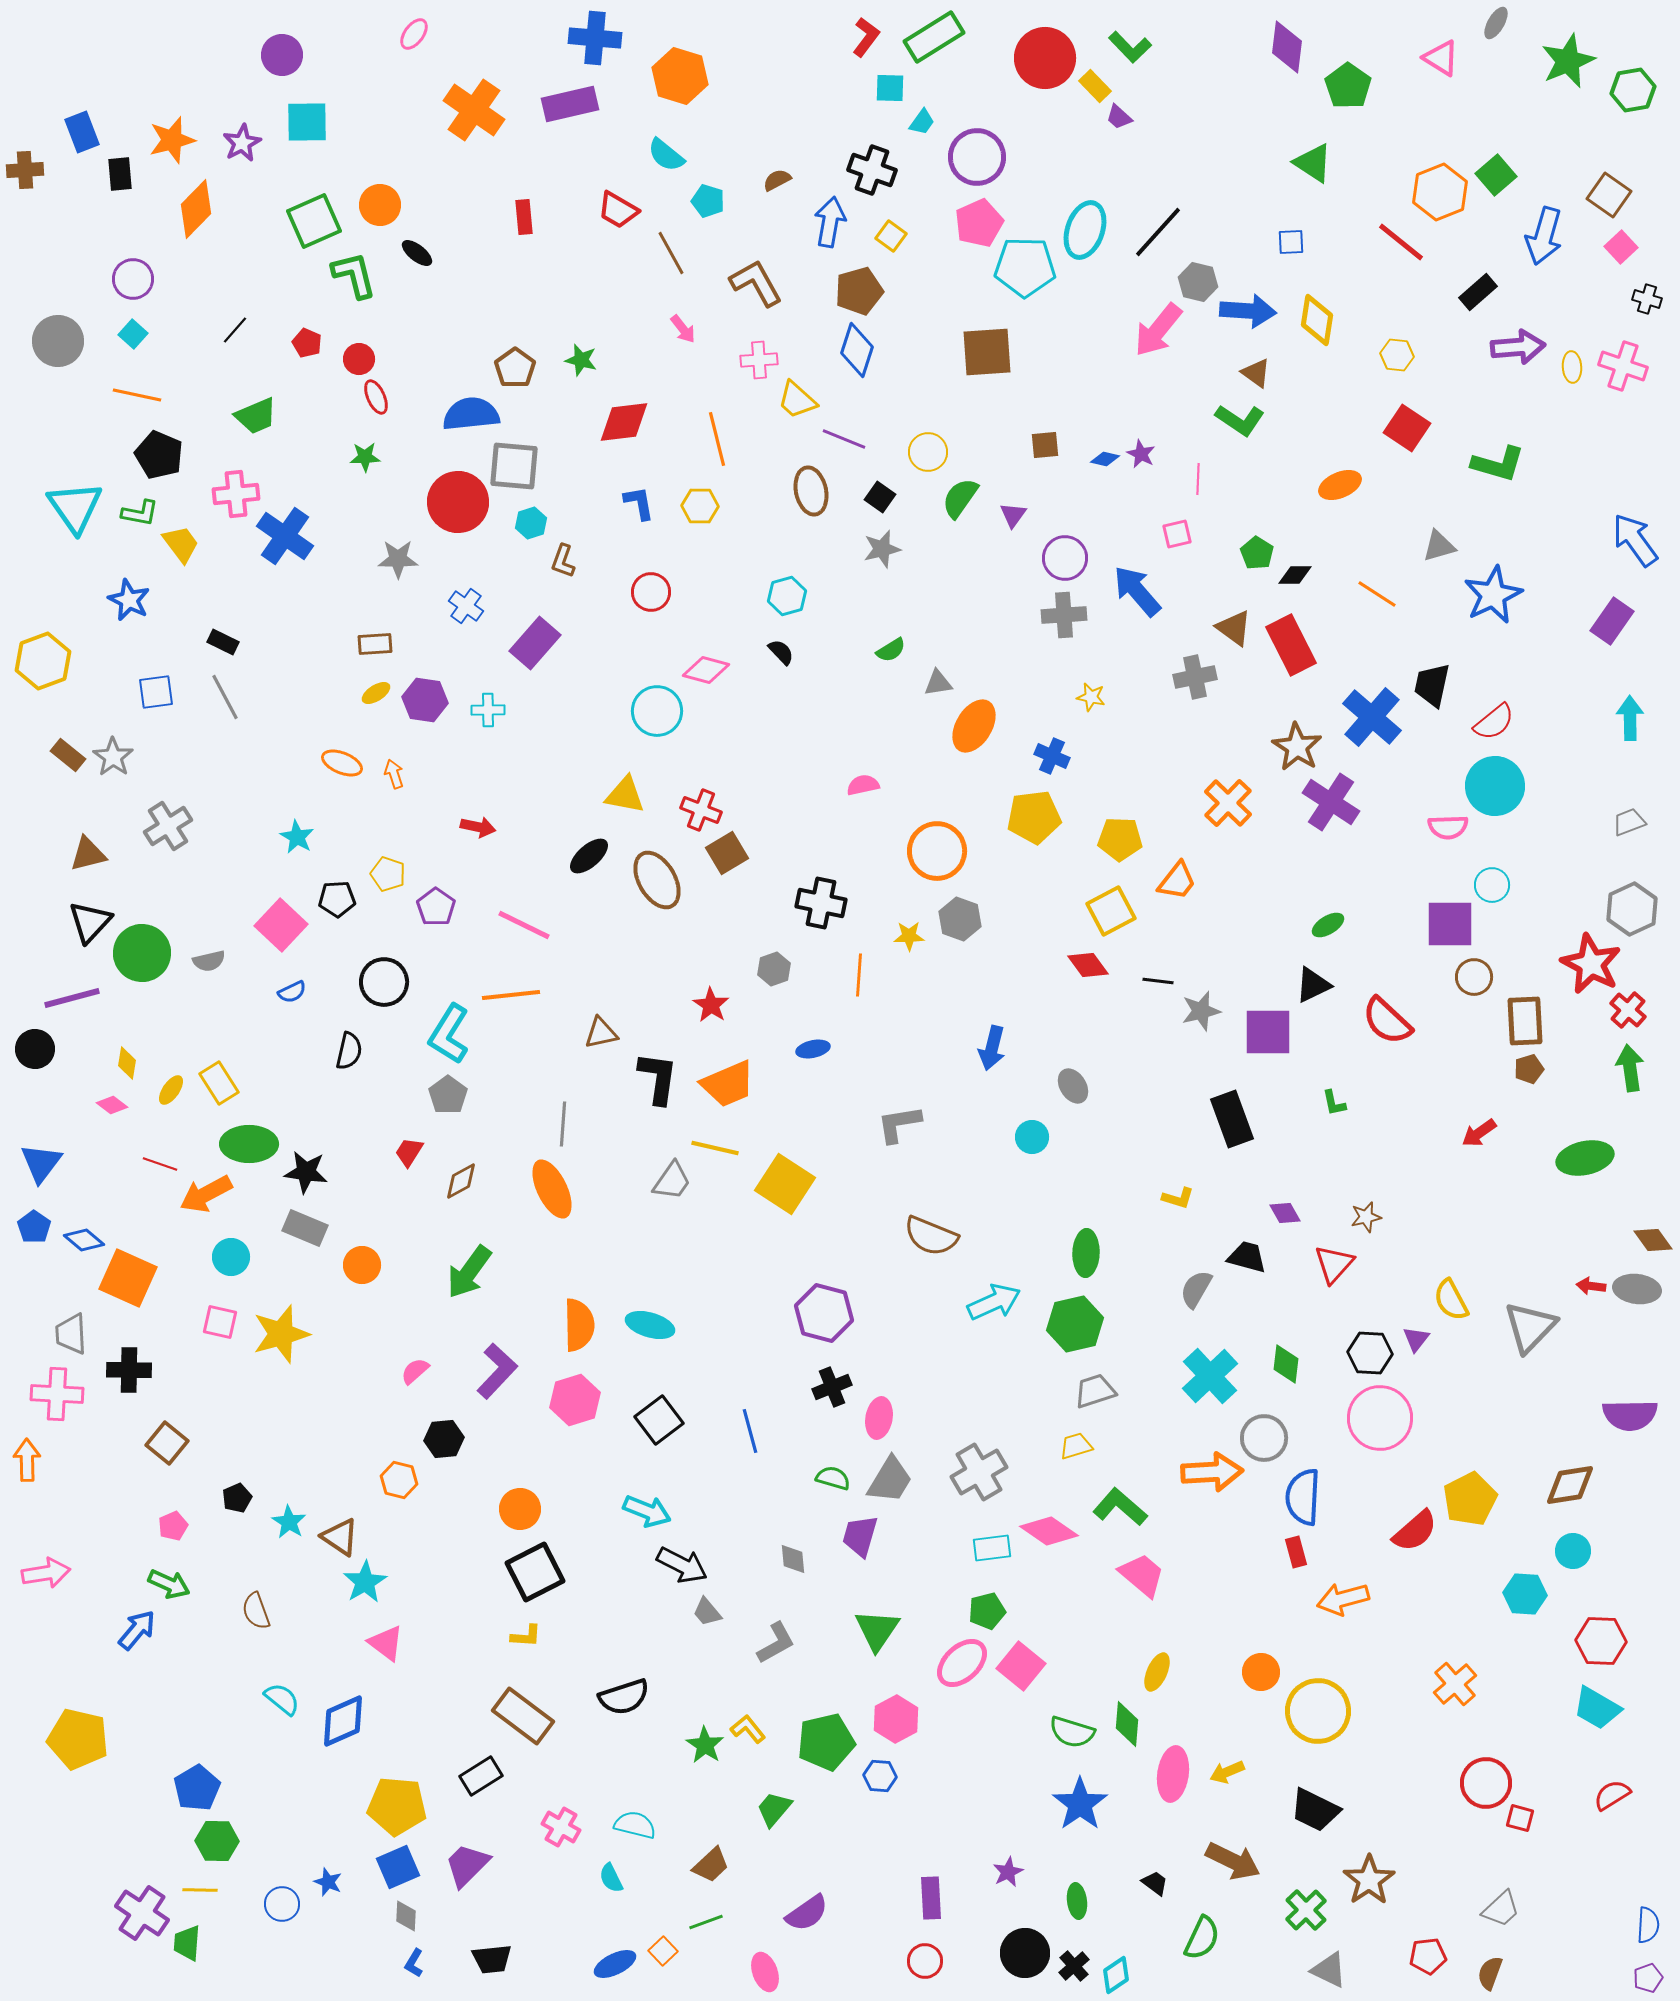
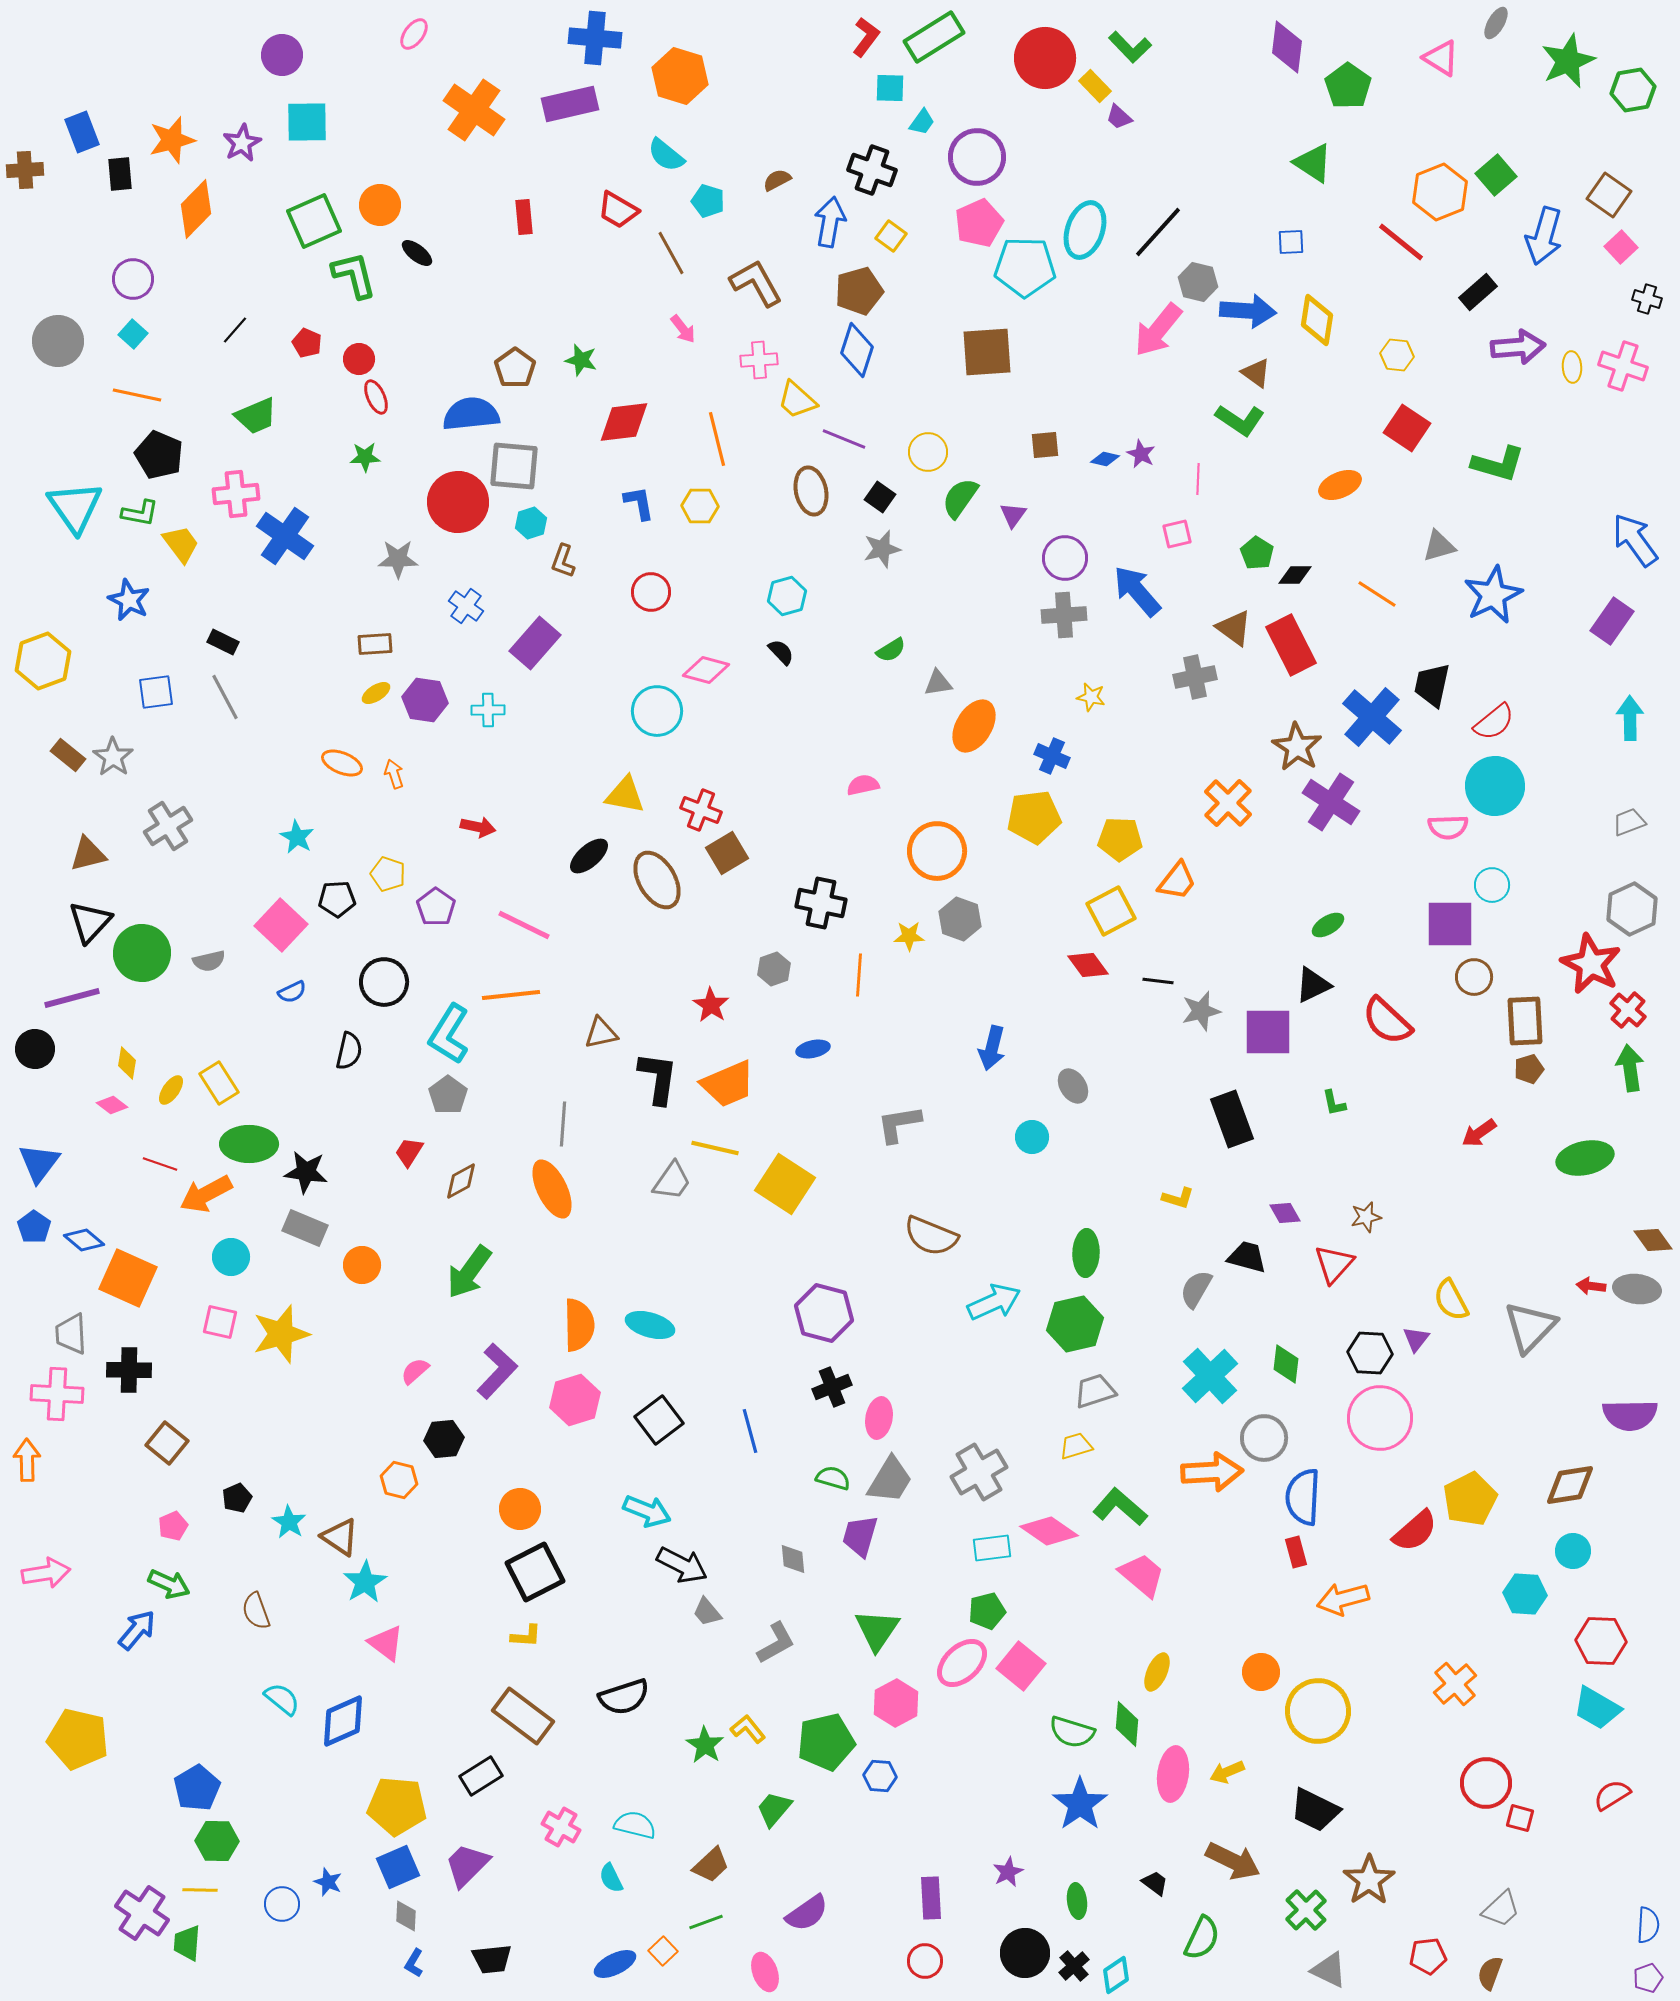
blue triangle at (41, 1163): moved 2 px left
pink hexagon at (896, 1719): moved 16 px up
